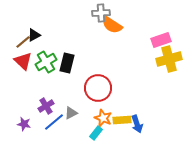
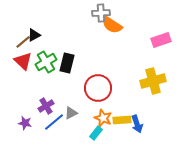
yellow cross: moved 16 px left, 22 px down
purple star: moved 1 px right, 1 px up
